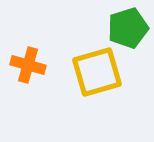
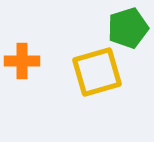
orange cross: moved 6 px left, 4 px up; rotated 16 degrees counterclockwise
